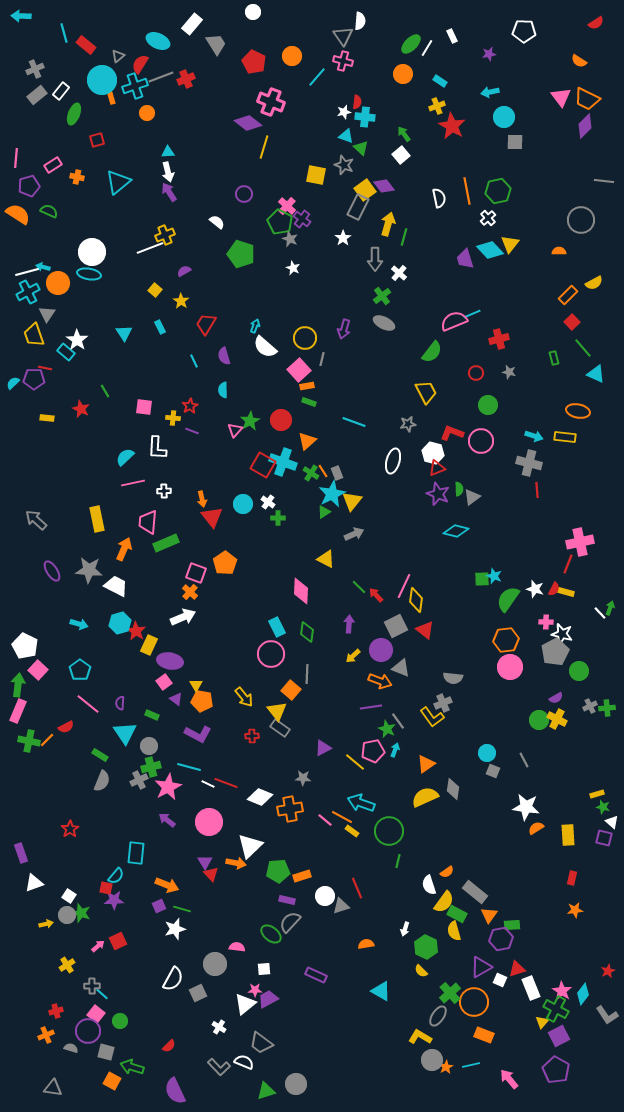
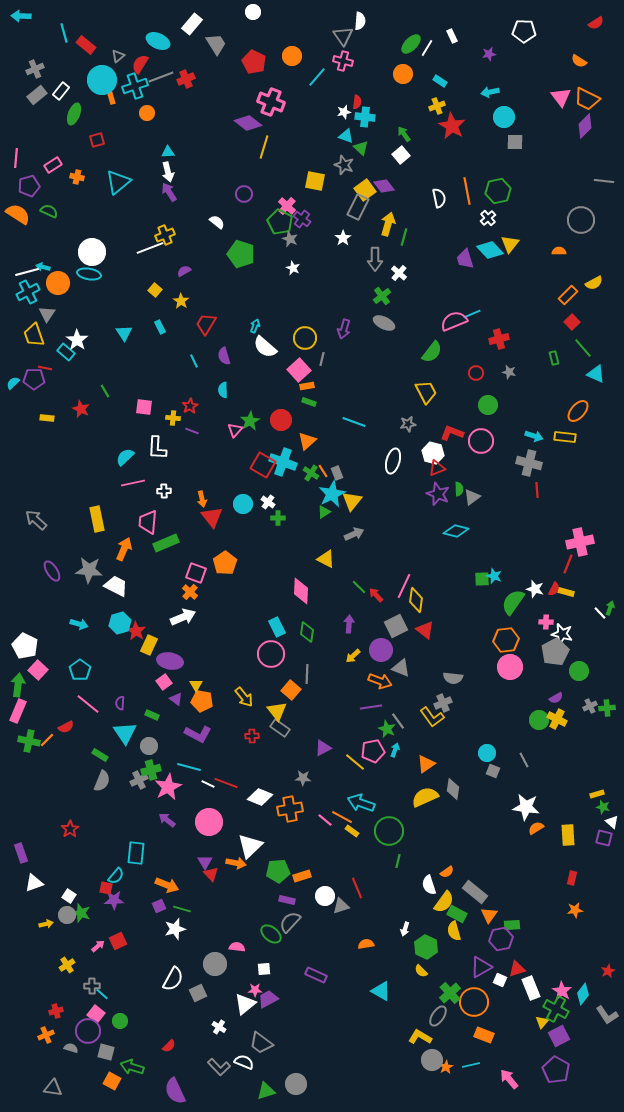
yellow square at (316, 175): moved 1 px left, 6 px down
orange ellipse at (578, 411): rotated 60 degrees counterclockwise
green semicircle at (508, 599): moved 5 px right, 3 px down
green cross at (151, 767): moved 3 px down
